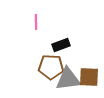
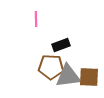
pink line: moved 3 px up
gray triangle: moved 3 px up
